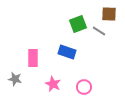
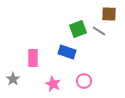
green square: moved 5 px down
gray star: moved 2 px left; rotated 24 degrees clockwise
pink circle: moved 6 px up
